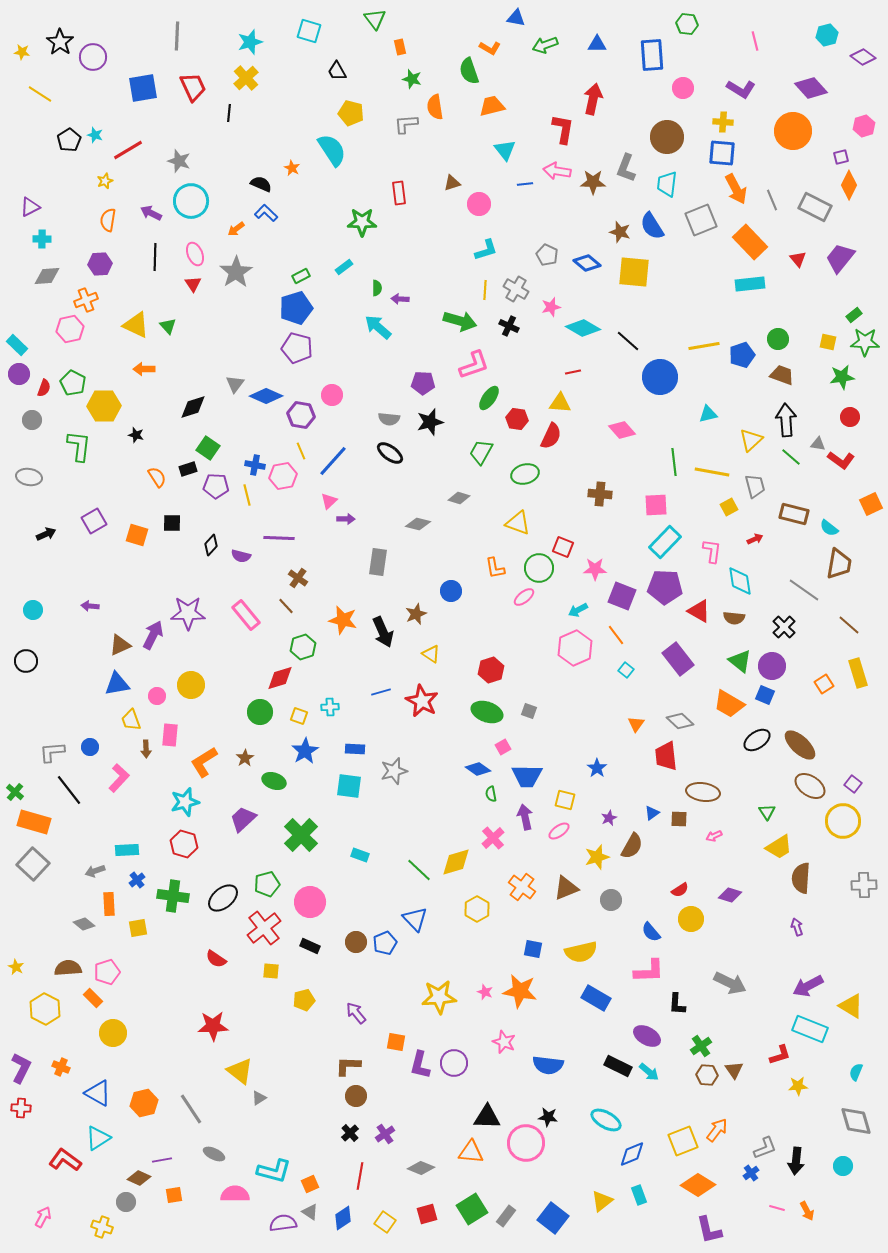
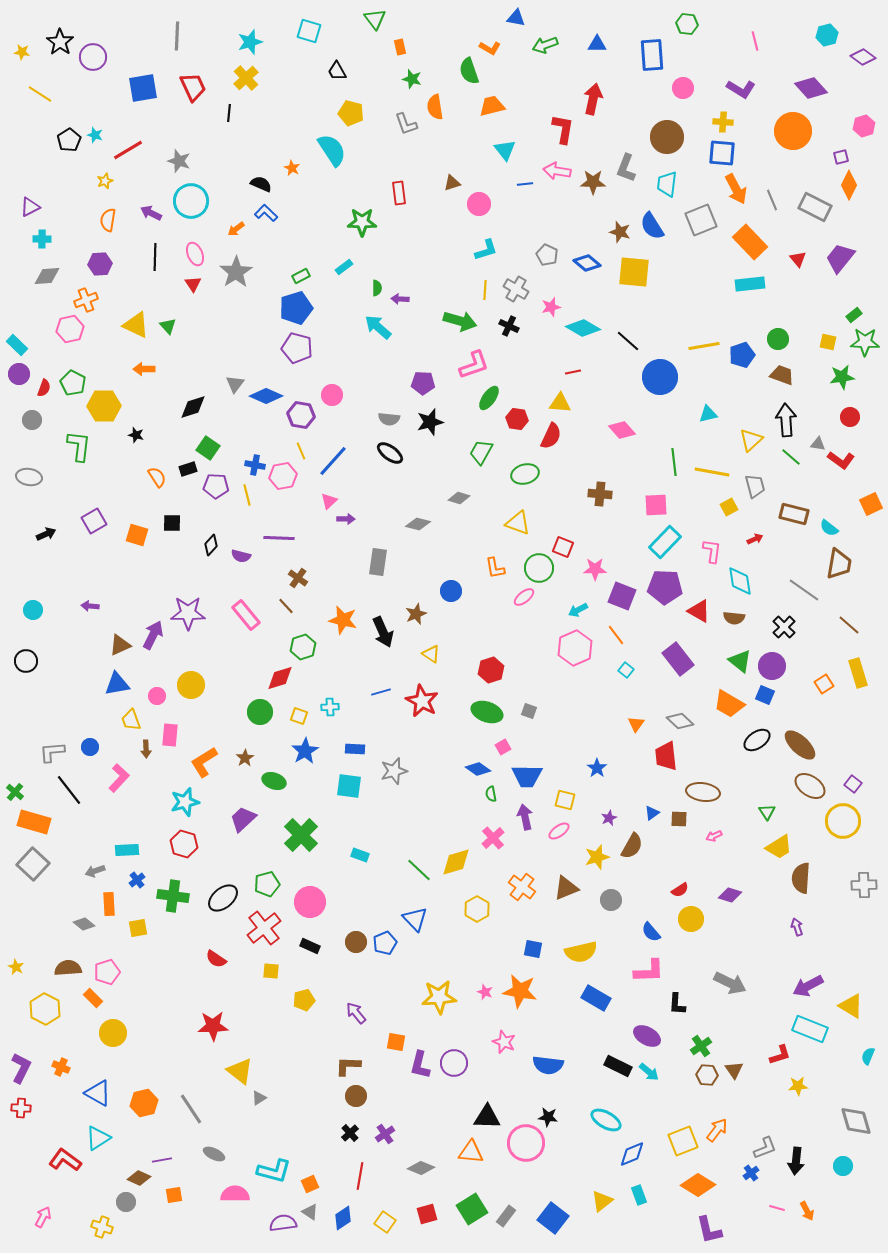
gray L-shape at (406, 124): rotated 105 degrees counterclockwise
cyan semicircle at (856, 1072): moved 12 px right, 16 px up
